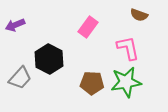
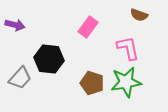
purple arrow: rotated 144 degrees counterclockwise
black hexagon: rotated 20 degrees counterclockwise
brown pentagon: rotated 15 degrees clockwise
